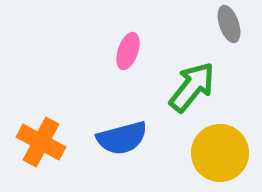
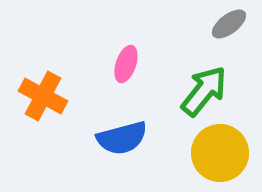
gray ellipse: rotated 72 degrees clockwise
pink ellipse: moved 2 px left, 13 px down
green arrow: moved 12 px right, 4 px down
orange cross: moved 2 px right, 46 px up
